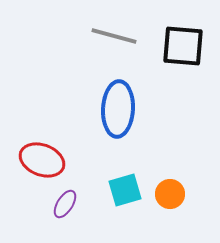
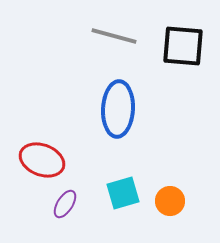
cyan square: moved 2 px left, 3 px down
orange circle: moved 7 px down
